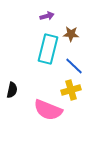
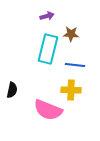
blue line: moved 1 px right, 1 px up; rotated 36 degrees counterclockwise
yellow cross: rotated 18 degrees clockwise
